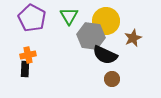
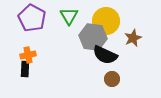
gray hexagon: moved 2 px right, 1 px down
